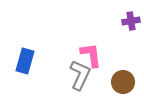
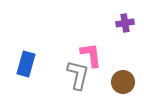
purple cross: moved 6 px left, 2 px down
blue rectangle: moved 1 px right, 3 px down
gray L-shape: moved 2 px left; rotated 12 degrees counterclockwise
